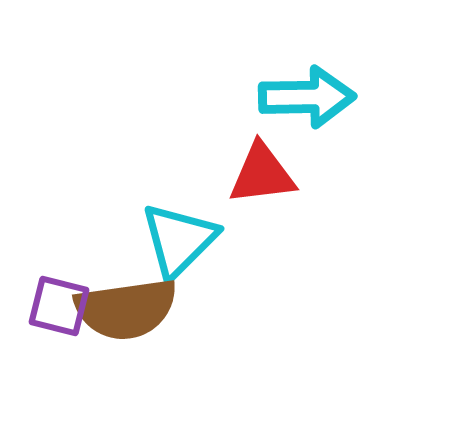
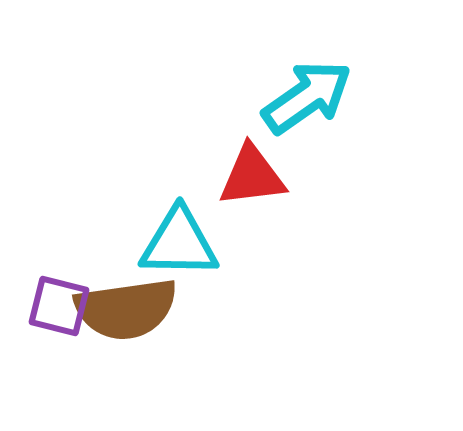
cyan arrow: rotated 34 degrees counterclockwise
red triangle: moved 10 px left, 2 px down
cyan triangle: moved 3 px down; rotated 46 degrees clockwise
